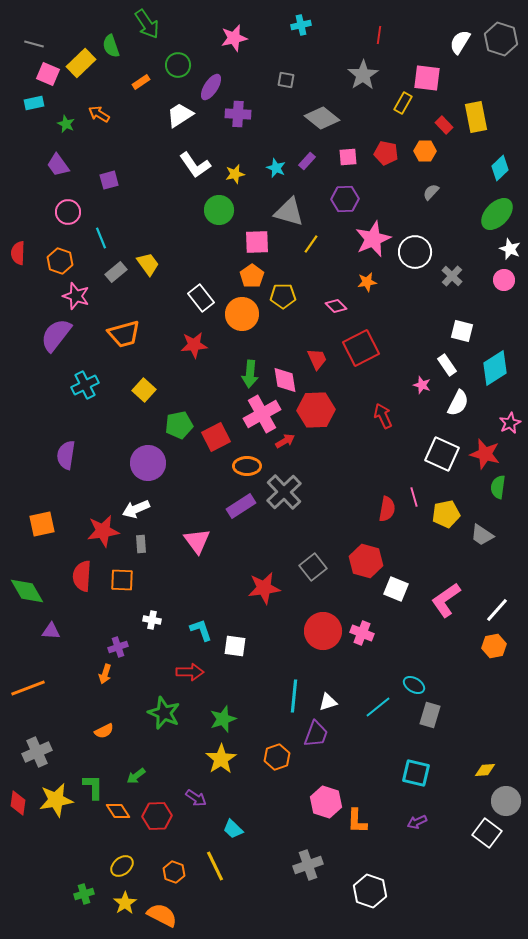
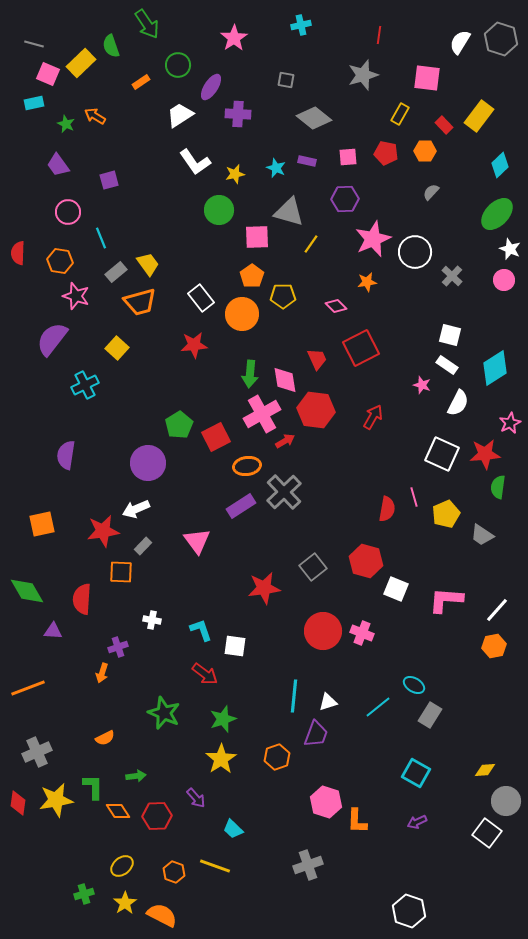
pink star at (234, 38): rotated 20 degrees counterclockwise
gray star at (363, 75): rotated 16 degrees clockwise
yellow rectangle at (403, 103): moved 3 px left, 11 px down
orange arrow at (99, 114): moved 4 px left, 2 px down
yellow rectangle at (476, 117): moved 3 px right, 1 px up; rotated 48 degrees clockwise
gray diamond at (322, 118): moved 8 px left
purple rectangle at (307, 161): rotated 60 degrees clockwise
white L-shape at (195, 165): moved 3 px up
cyan diamond at (500, 168): moved 3 px up
pink square at (257, 242): moved 5 px up
orange hexagon at (60, 261): rotated 10 degrees counterclockwise
white square at (462, 331): moved 12 px left, 4 px down
orange trapezoid at (124, 334): moved 16 px right, 32 px up
purple semicircle at (56, 335): moved 4 px left, 4 px down
white rectangle at (447, 365): rotated 20 degrees counterclockwise
yellow square at (144, 390): moved 27 px left, 42 px up
red hexagon at (316, 410): rotated 9 degrees clockwise
red arrow at (383, 416): moved 10 px left, 1 px down; rotated 55 degrees clockwise
green pentagon at (179, 425): rotated 20 degrees counterclockwise
red star at (485, 454): rotated 20 degrees counterclockwise
orange ellipse at (247, 466): rotated 8 degrees counterclockwise
yellow pentagon at (446, 514): rotated 12 degrees counterclockwise
gray rectangle at (141, 544): moved 2 px right, 2 px down; rotated 48 degrees clockwise
red semicircle at (82, 576): moved 23 px down
orange square at (122, 580): moved 1 px left, 8 px up
pink L-shape at (446, 600): rotated 39 degrees clockwise
purple triangle at (51, 631): moved 2 px right
red arrow at (190, 672): moved 15 px right, 2 px down; rotated 36 degrees clockwise
orange arrow at (105, 674): moved 3 px left, 1 px up
gray rectangle at (430, 715): rotated 15 degrees clockwise
orange semicircle at (104, 731): moved 1 px right, 7 px down
cyan square at (416, 773): rotated 16 degrees clockwise
green arrow at (136, 776): rotated 150 degrees counterclockwise
purple arrow at (196, 798): rotated 15 degrees clockwise
yellow line at (215, 866): rotated 44 degrees counterclockwise
white hexagon at (370, 891): moved 39 px right, 20 px down
